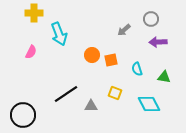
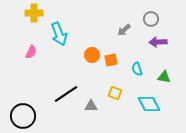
black circle: moved 1 px down
